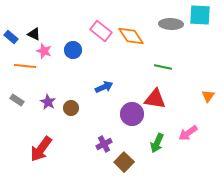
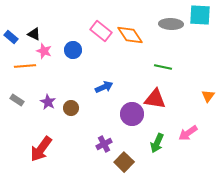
orange diamond: moved 1 px left, 1 px up
orange line: rotated 10 degrees counterclockwise
